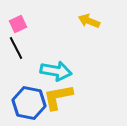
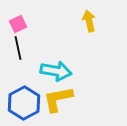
yellow arrow: rotated 55 degrees clockwise
black line: moved 2 px right; rotated 15 degrees clockwise
yellow L-shape: moved 2 px down
blue hexagon: moved 5 px left; rotated 20 degrees clockwise
